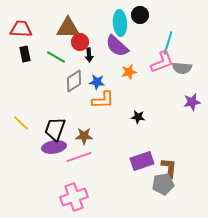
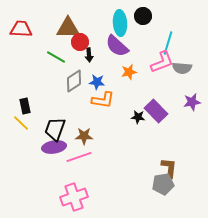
black circle: moved 3 px right, 1 px down
black rectangle: moved 52 px down
orange L-shape: rotated 10 degrees clockwise
purple rectangle: moved 14 px right, 50 px up; rotated 65 degrees clockwise
